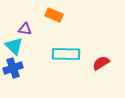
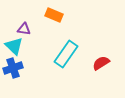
purple triangle: moved 1 px left
cyan rectangle: rotated 56 degrees counterclockwise
